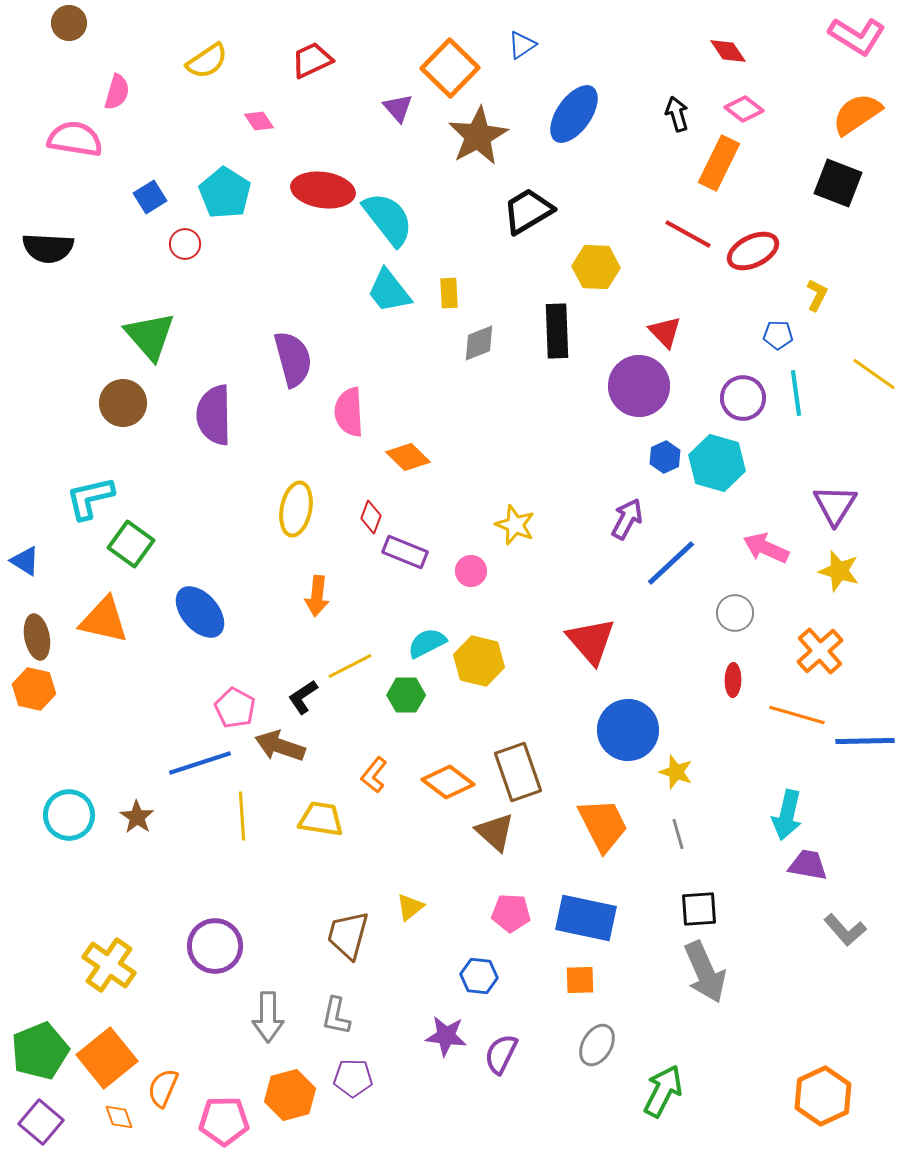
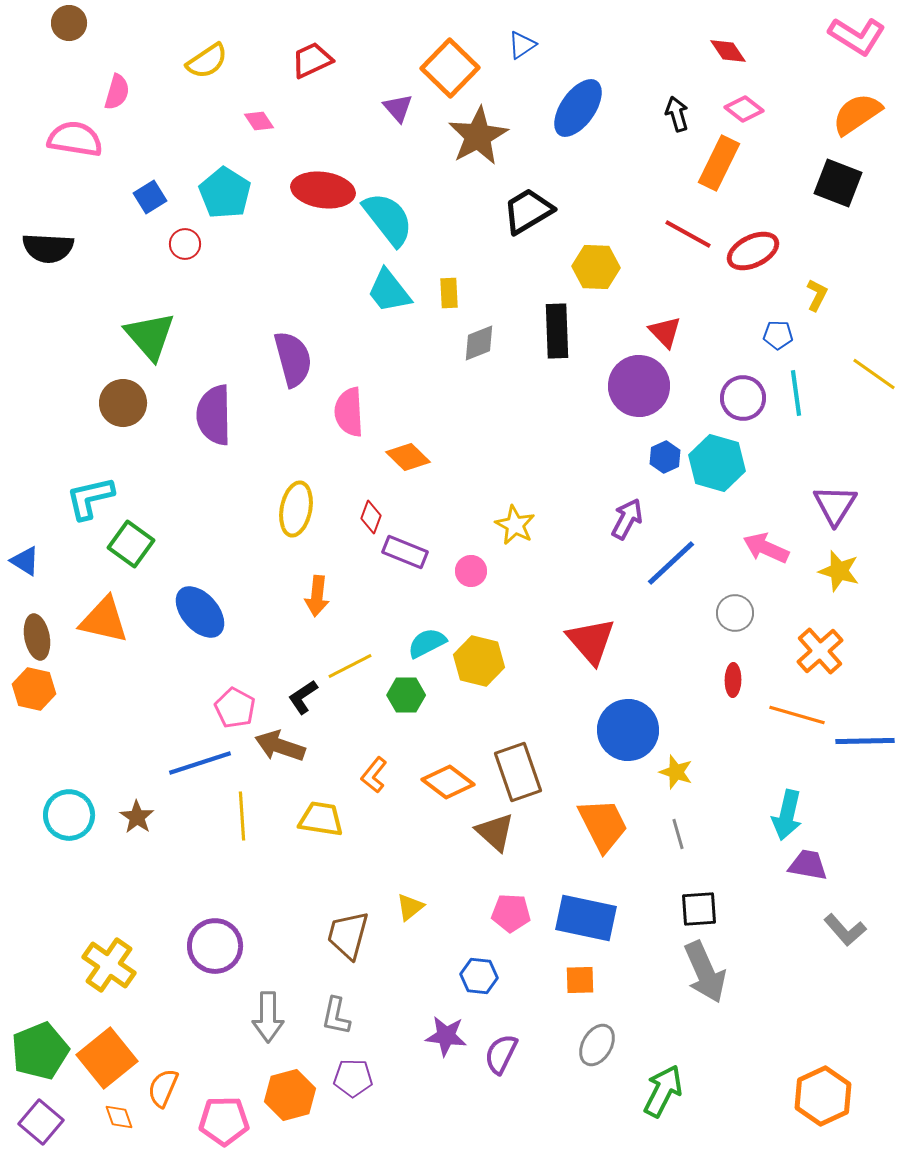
blue ellipse at (574, 114): moved 4 px right, 6 px up
yellow star at (515, 525): rotated 6 degrees clockwise
